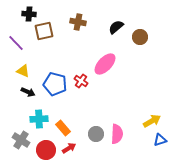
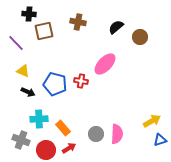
red cross: rotated 24 degrees counterclockwise
gray cross: rotated 12 degrees counterclockwise
